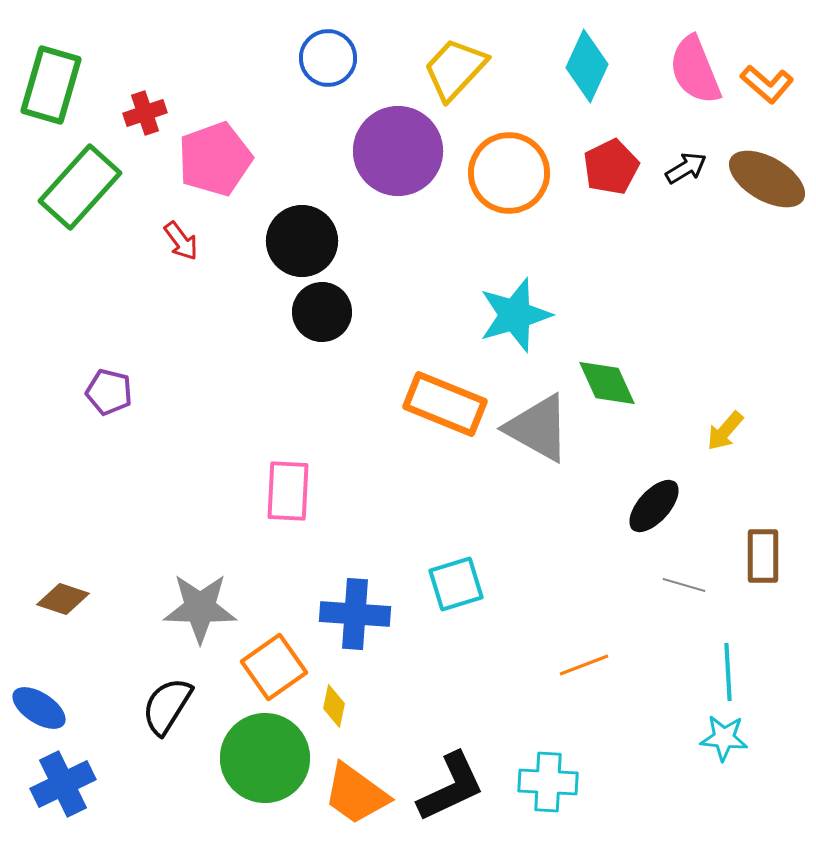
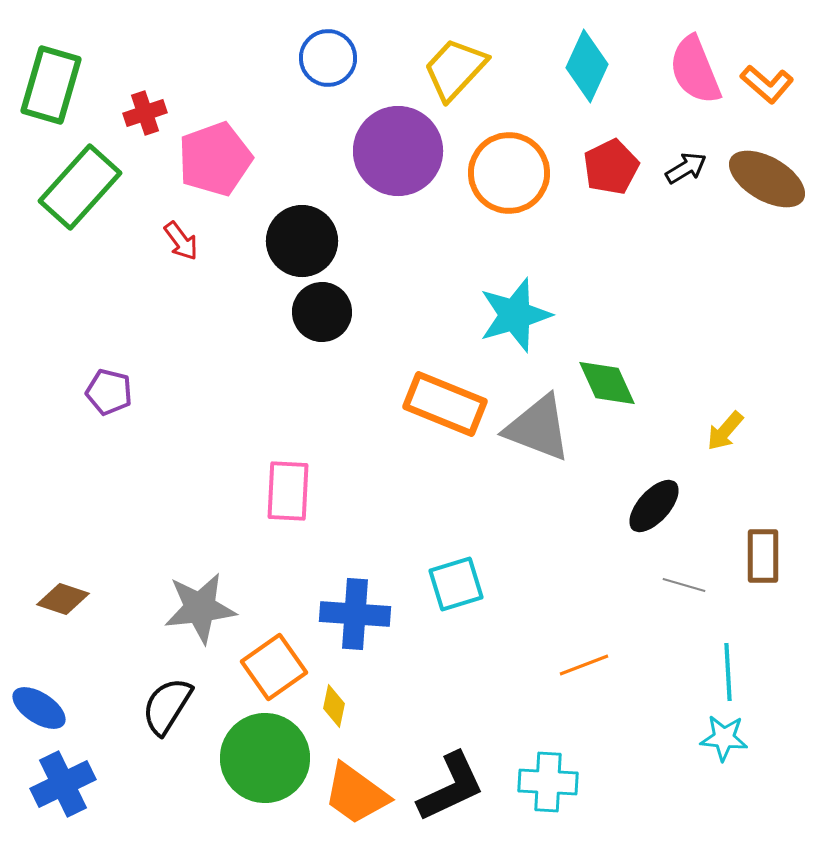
gray triangle at (538, 428): rotated 8 degrees counterclockwise
gray star at (200, 608): rotated 8 degrees counterclockwise
